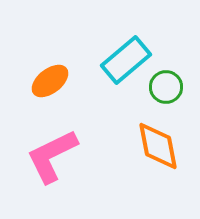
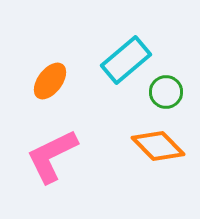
orange ellipse: rotated 15 degrees counterclockwise
green circle: moved 5 px down
orange diamond: rotated 34 degrees counterclockwise
